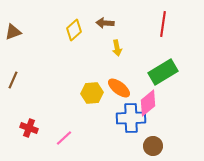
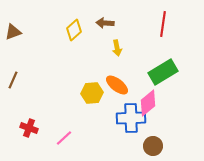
orange ellipse: moved 2 px left, 3 px up
